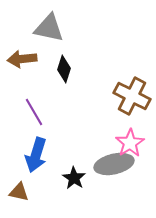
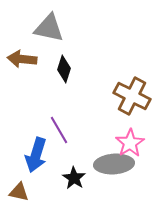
brown arrow: rotated 12 degrees clockwise
purple line: moved 25 px right, 18 px down
gray ellipse: rotated 9 degrees clockwise
